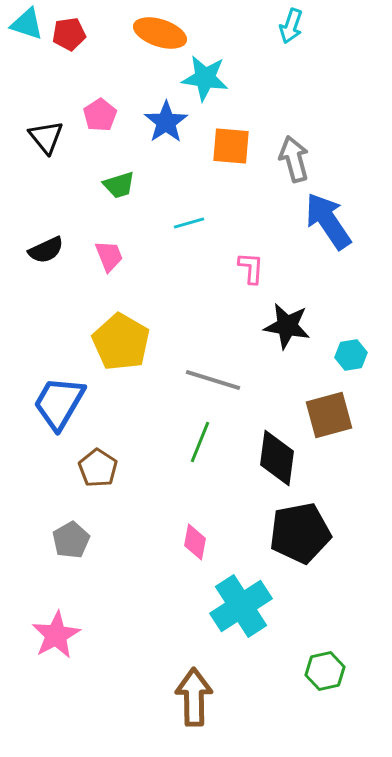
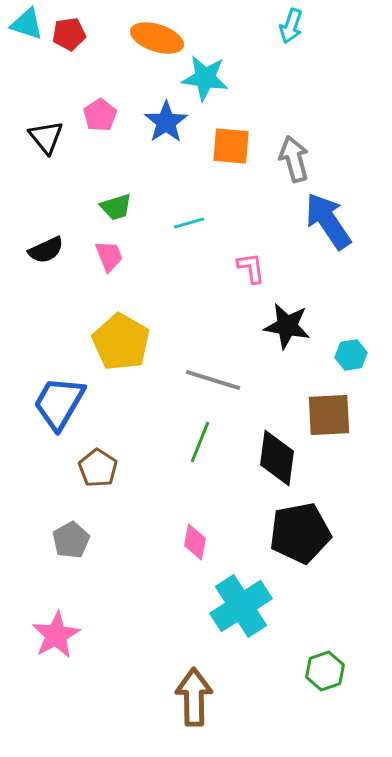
orange ellipse: moved 3 px left, 5 px down
green trapezoid: moved 3 px left, 22 px down
pink L-shape: rotated 12 degrees counterclockwise
brown square: rotated 12 degrees clockwise
green hexagon: rotated 6 degrees counterclockwise
